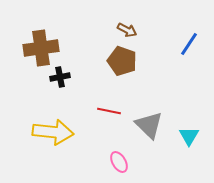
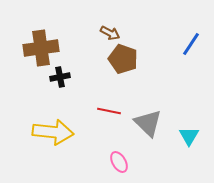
brown arrow: moved 17 px left, 3 px down
blue line: moved 2 px right
brown pentagon: moved 1 px right, 2 px up
gray triangle: moved 1 px left, 2 px up
